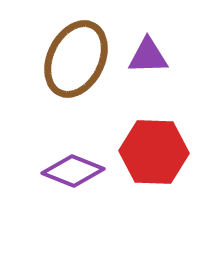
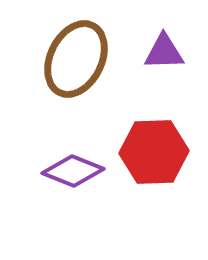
purple triangle: moved 16 px right, 4 px up
red hexagon: rotated 4 degrees counterclockwise
